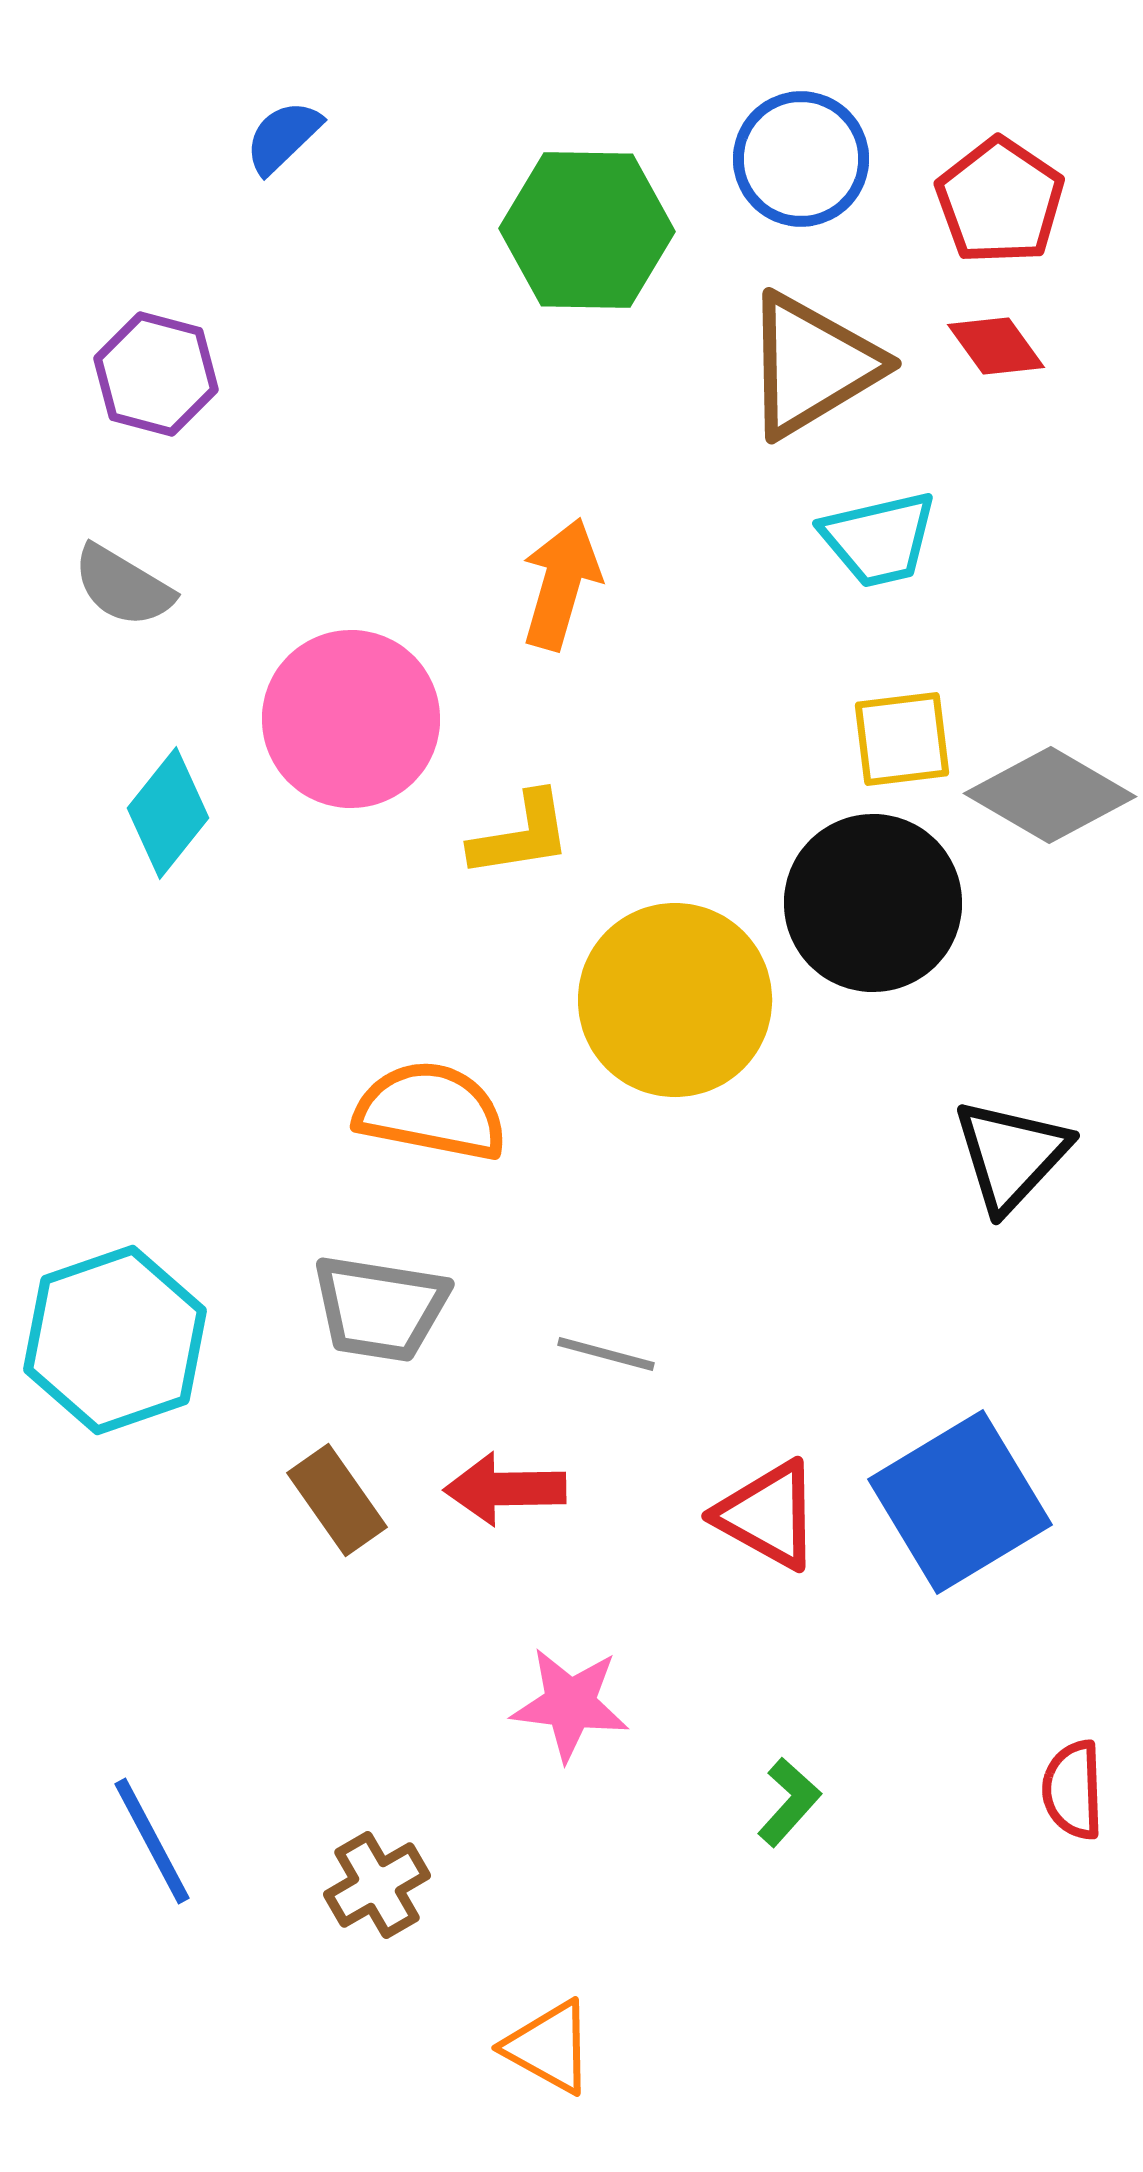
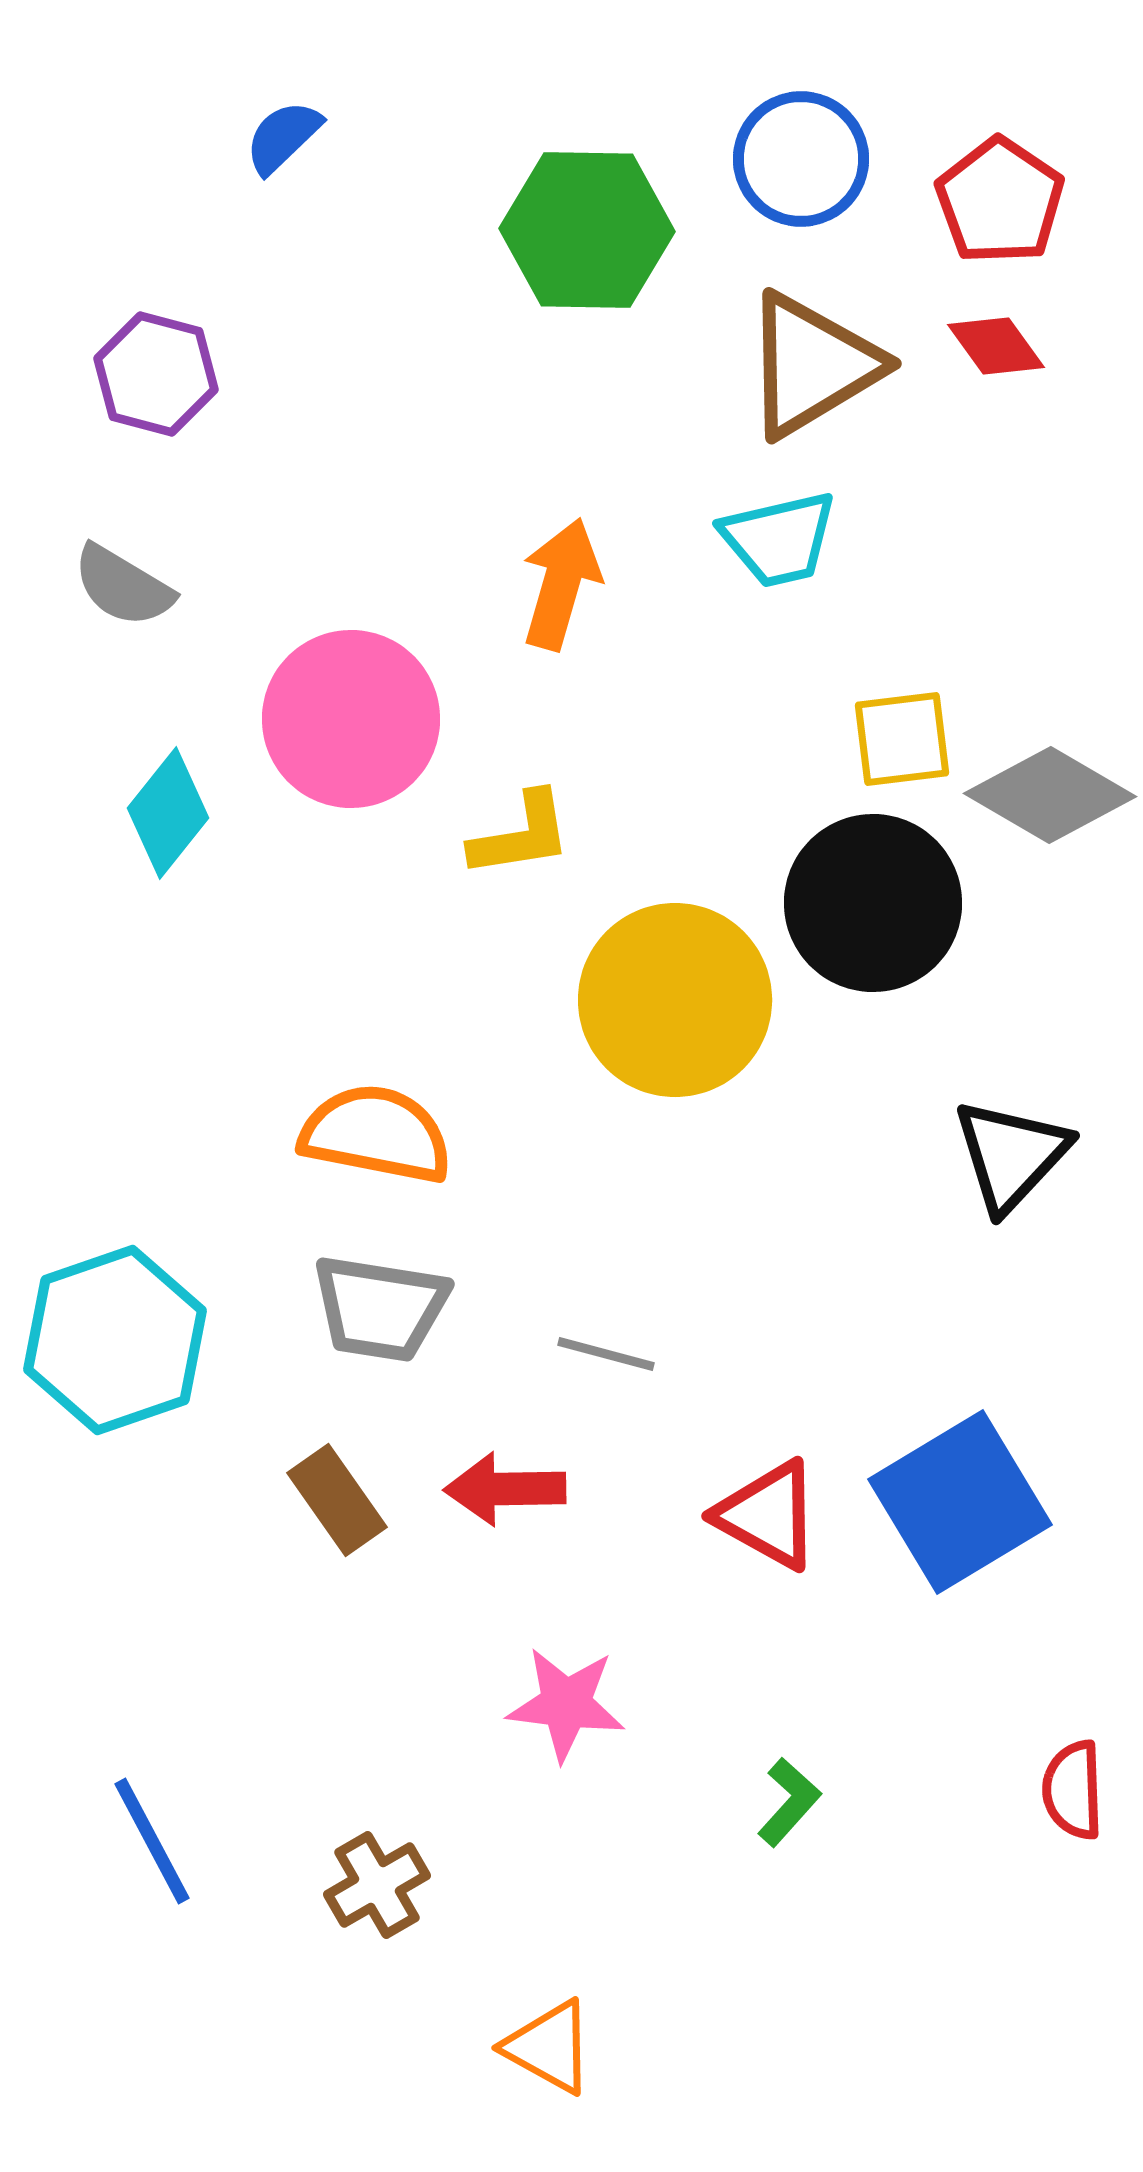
cyan trapezoid: moved 100 px left
orange semicircle: moved 55 px left, 23 px down
pink star: moved 4 px left
